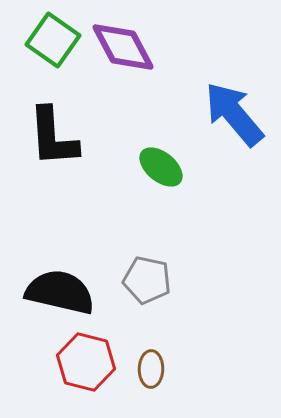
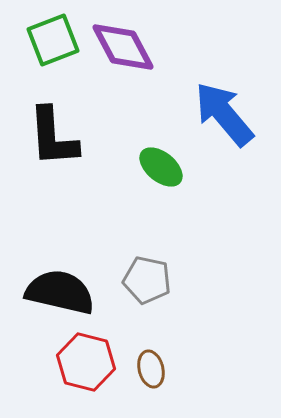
green square: rotated 34 degrees clockwise
blue arrow: moved 10 px left
brown ellipse: rotated 15 degrees counterclockwise
